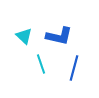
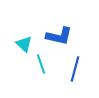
cyan triangle: moved 8 px down
blue line: moved 1 px right, 1 px down
